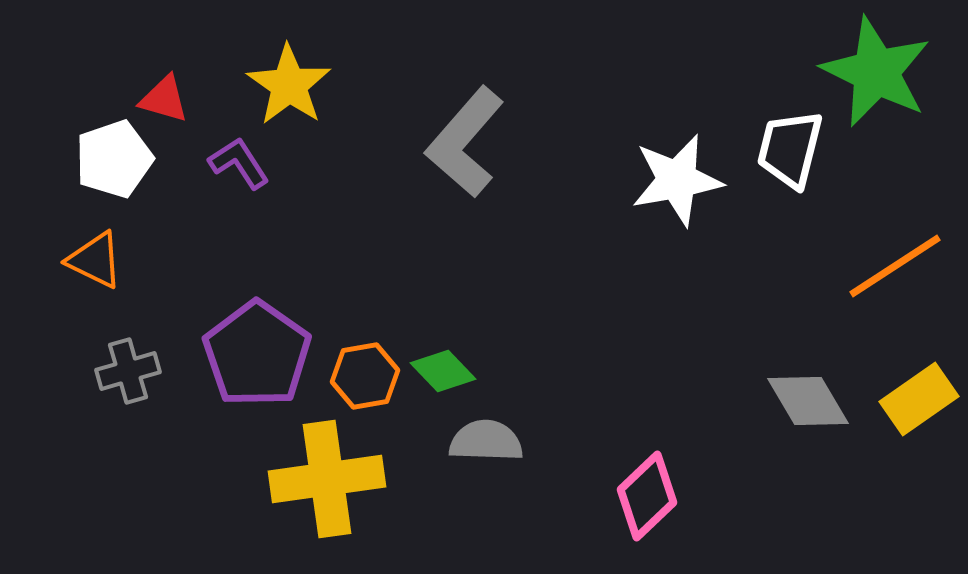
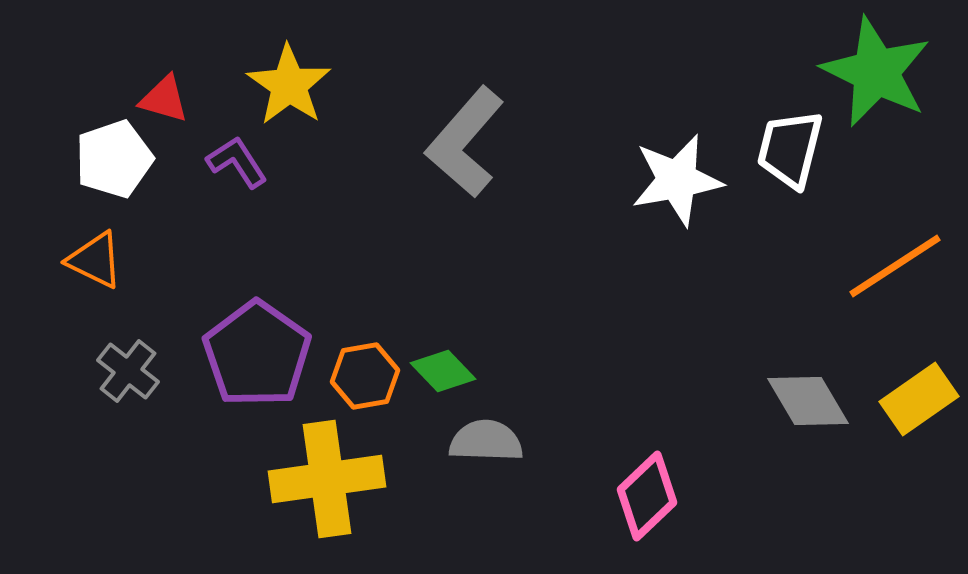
purple L-shape: moved 2 px left, 1 px up
gray cross: rotated 36 degrees counterclockwise
